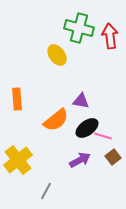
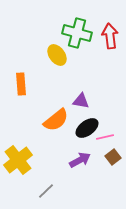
green cross: moved 2 px left, 5 px down
orange rectangle: moved 4 px right, 15 px up
pink line: moved 2 px right, 1 px down; rotated 30 degrees counterclockwise
gray line: rotated 18 degrees clockwise
